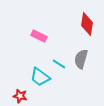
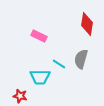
cyan trapezoid: rotated 35 degrees counterclockwise
